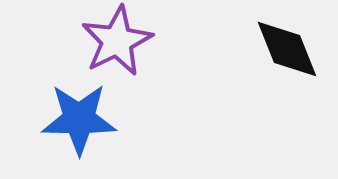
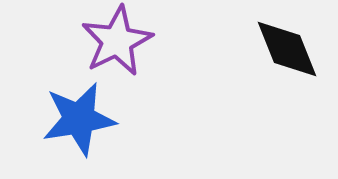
blue star: rotated 10 degrees counterclockwise
